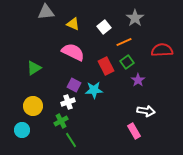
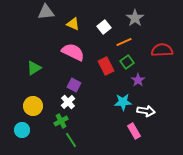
cyan star: moved 29 px right, 12 px down
white cross: rotated 24 degrees counterclockwise
